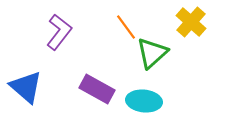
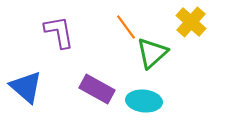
purple L-shape: rotated 48 degrees counterclockwise
